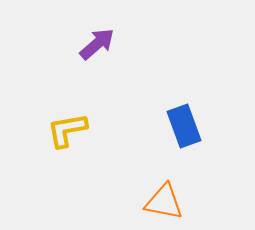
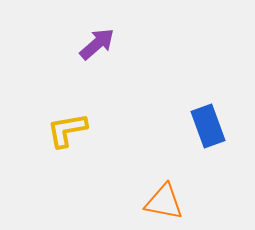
blue rectangle: moved 24 px right
